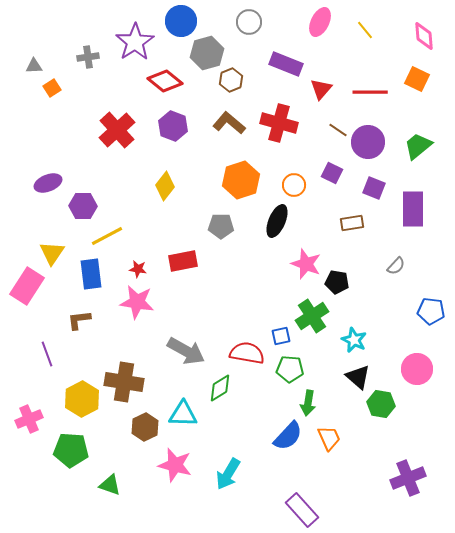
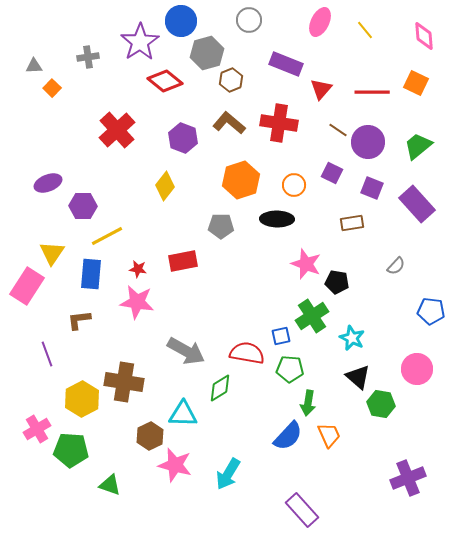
gray circle at (249, 22): moved 2 px up
purple star at (135, 42): moved 5 px right
orange square at (417, 79): moved 1 px left, 4 px down
orange square at (52, 88): rotated 12 degrees counterclockwise
red line at (370, 92): moved 2 px right
red cross at (279, 123): rotated 6 degrees counterclockwise
purple hexagon at (173, 126): moved 10 px right, 12 px down
purple square at (374, 188): moved 2 px left
purple rectangle at (413, 209): moved 4 px right, 5 px up; rotated 42 degrees counterclockwise
black ellipse at (277, 221): moved 2 px up; rotated 68 degrees clockwise
blue rectangle at (91, 274): rotated 12 degrees clockwise
cyan star at (354, 340): moved 2 px left, 2 px up
pink cross at (29, 419): moved 8 px right, 10 px down; rotated 8 degrees counterclockwise
brown hexagon at (145, 427): moved 5 px right, 9 px down
orange trapezoid at (329, 438): moved 3 px up
